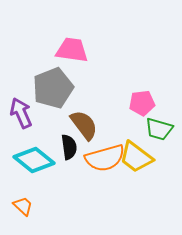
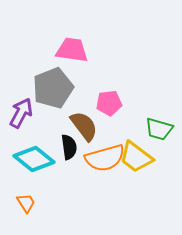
pink pentagon: moved 33 px left
purple arrow: rotated 52 degrees clockwise
brown semicircle: moved 1 px down
cyan diamond: moved 1 px up
orange trapezoid: moved 3 px right, 3 px up; rotated 15 degrees clockwise
